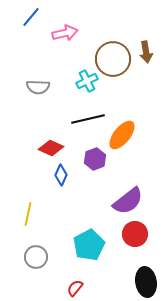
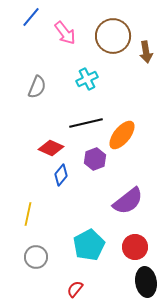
pink arrow: rotated 65 degrees clockwise
brown circle: moved 23 px up
cyan cross: moved 2 px up
gray semicircle: moved 1 px left; rotated 70 degrees counterclockwise
black line: moved 2 px left, 4 px down
blue diamond: rotated 15 degrees clockwise
red circle: moved 13 px down
red semicircle: moved 1 px down
